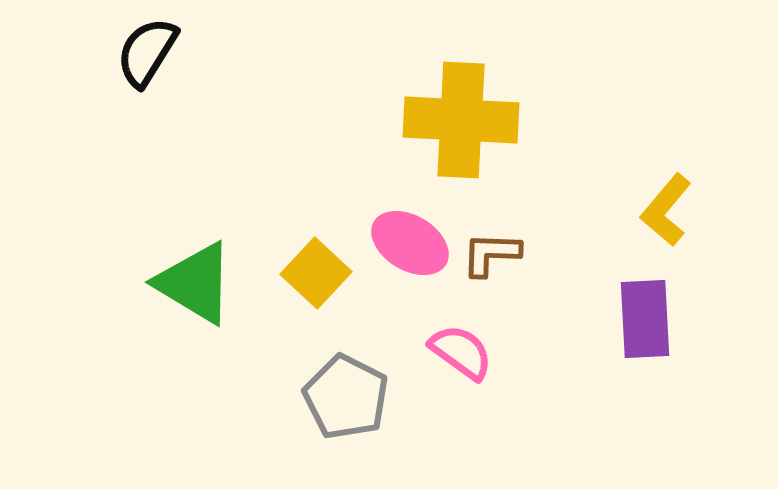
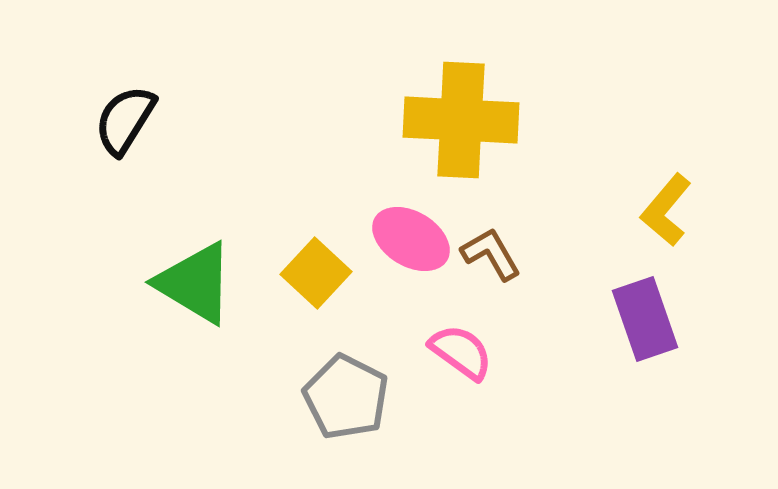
black semicircle: moved 22 px left, 68 px down
pink ellipse: moved 1 px right, 4 px up
brown L-shape: rotated 58 degrees clockwise
purple rectangle: rotated 16 degrees counterclockwise
